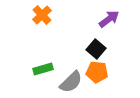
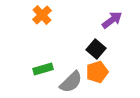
purple arrow: moved 3 px right, 1 px down
orange pentagon: rotated 25 degrees counterclockwise
